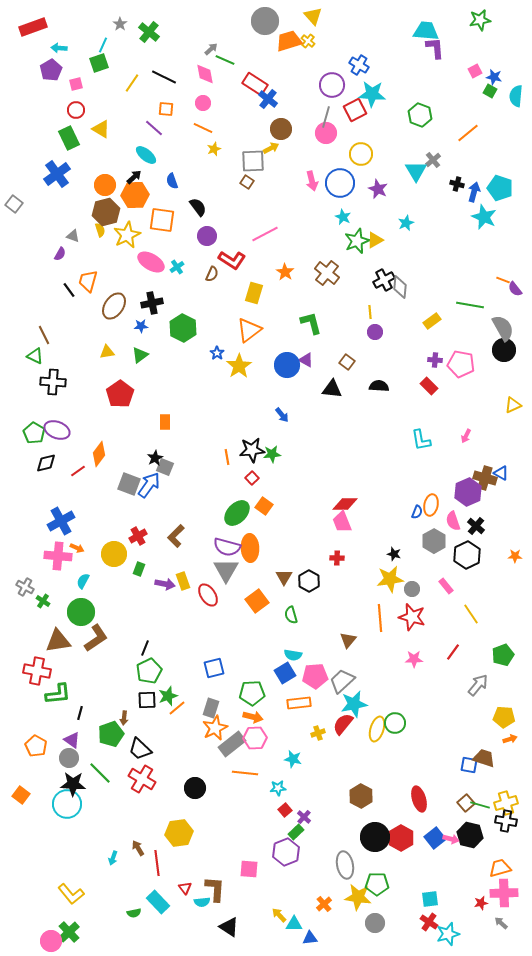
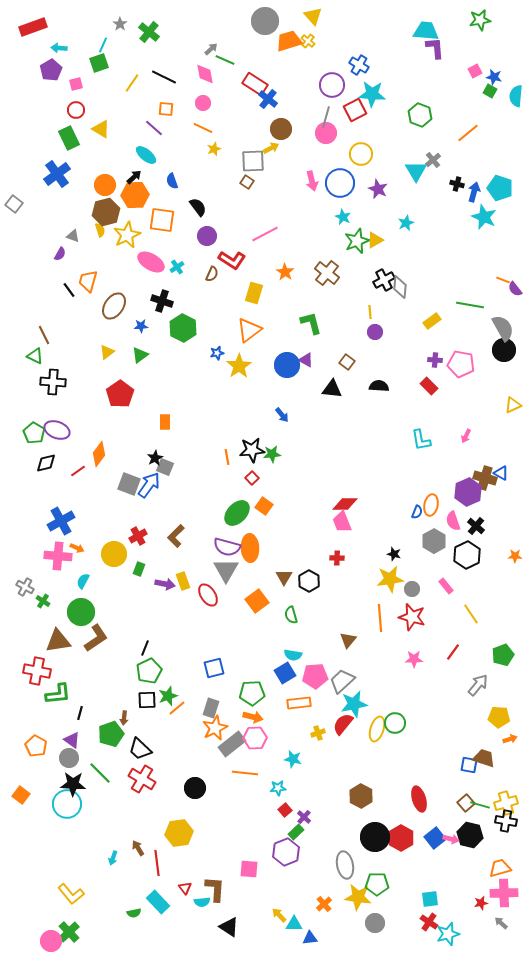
black cross at (152, 303): moved 10 px right, 2 px up; rotated 30 degrees clockwise
yellow triangle at (107, 352): rotated 28 degrees counterclockwise
blue star at (217, 353): rotated 24 degrees clockwise
yellow pentagon at (504, 717): moved 5 px left
